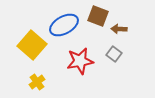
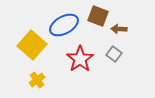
red star: moved 2 px up; rotated 24 degrees counterclockwise
yellow cross: moved 2 px up
